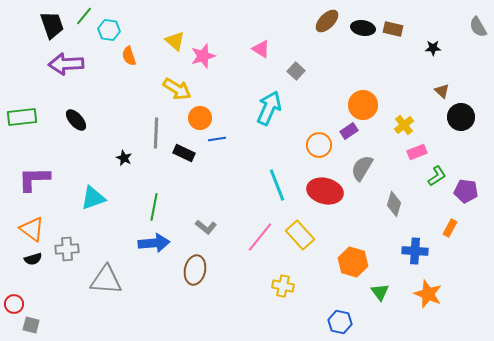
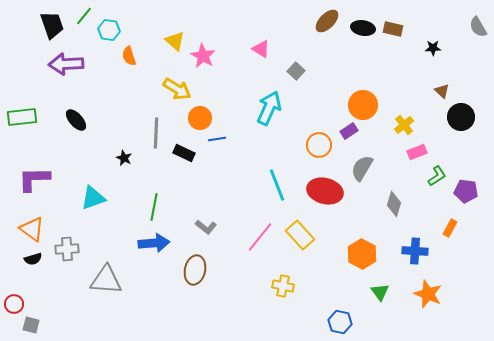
pink star at (203, 56): rotated 25 degrees counterclockwise
orange hexagon at (353, 262): moved 9 px right, 8 px up; rotated 12 degrees clockwise
